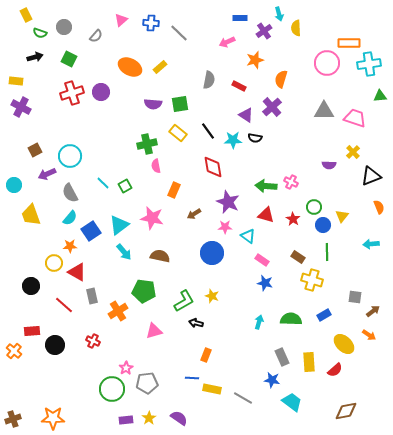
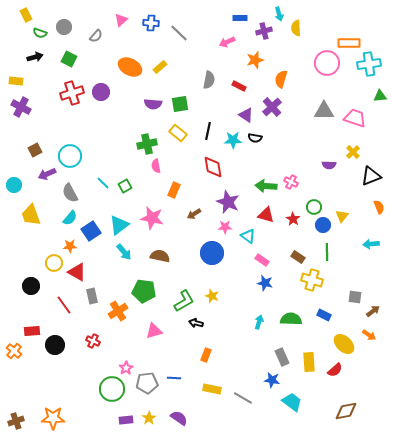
purple cross at (264, 31): rotated 21 degrees clockwise
black line at (208, 131): rotated 48 degrees clockwise
red line at (64, 305): rotated 12 degrees clockwise
blue rectangle at (324, 315): rotated 56 degrees clockwise
blue line at (192, 378): moved 18 px left
brown cross at (13, 419): moved 3 px right, 2 px down
